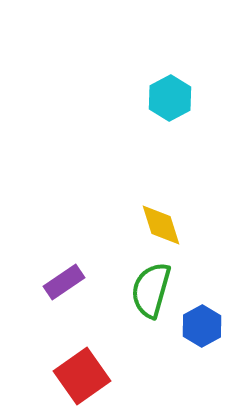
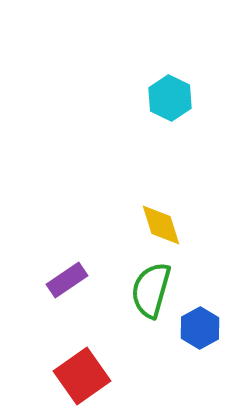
cyan hexagon: rotated 6 degrees counterclockwise
purple rectangle: moved 3 px right, 2 px up
blue hexagon: moved 2 px left, 2 px down
